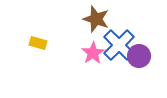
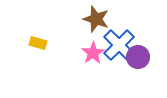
purple circle: moved 1 px left, 1 px down
